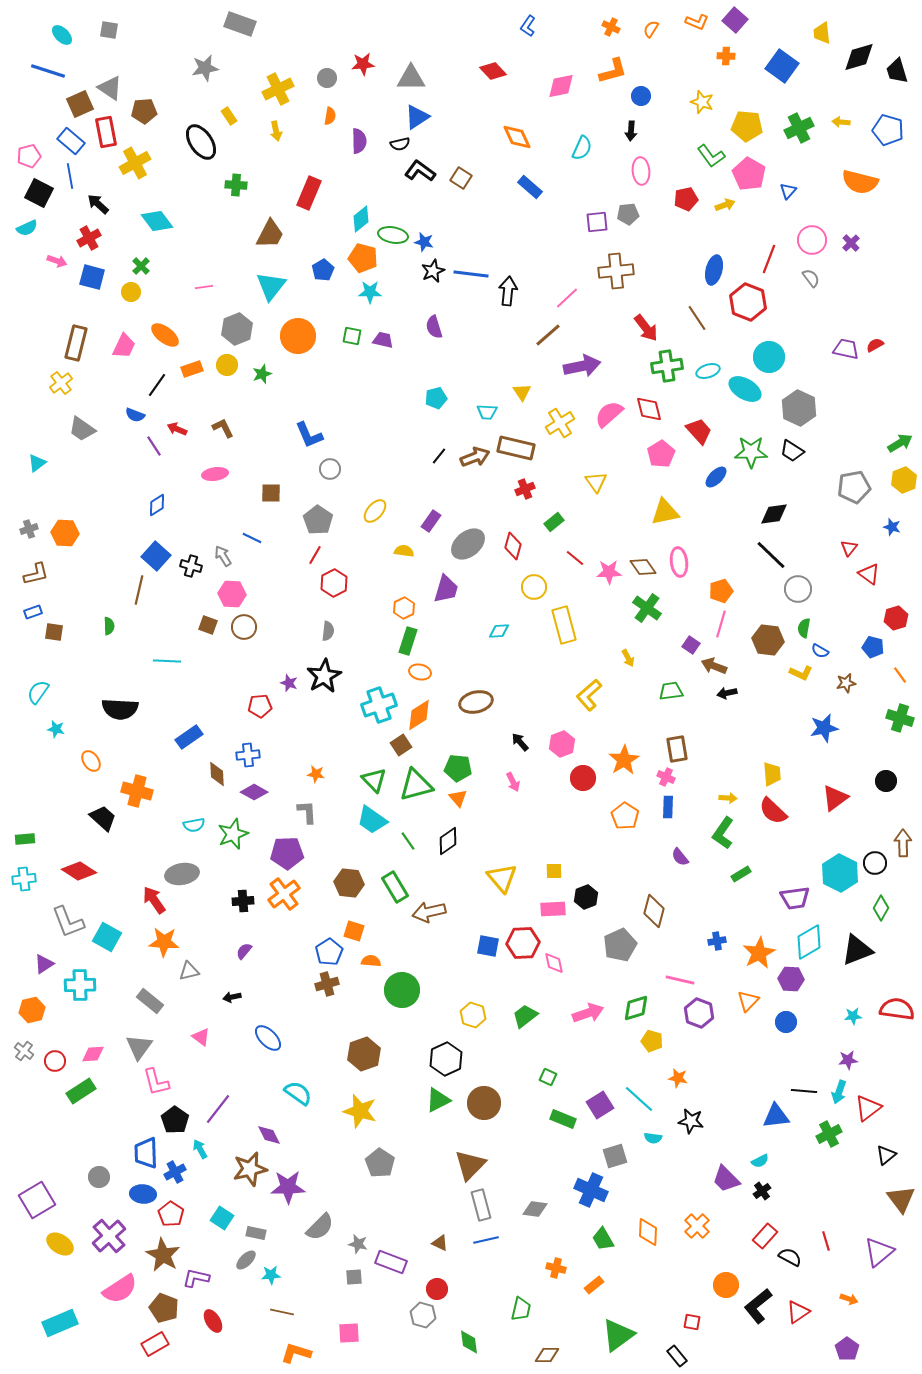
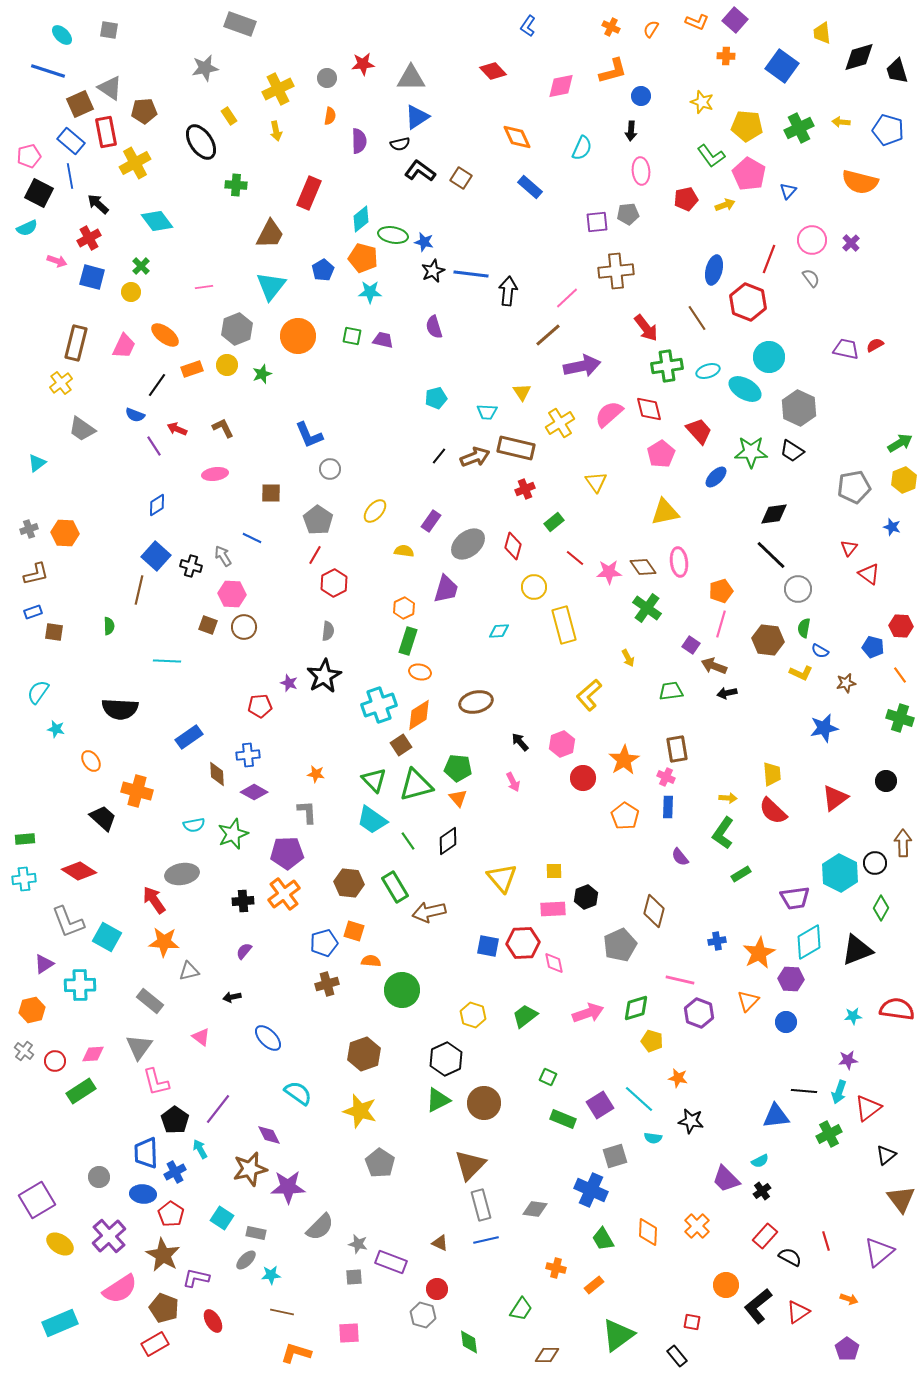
red hexagon at (896, 618): moved 5 px right, 8 px down; rotated 20 degrees clockwise
blue pentagon at (329, 952): moved 5 px left, 9 px up; rotated 16 degrees clockwise
green trapezoid at (521, 1309): rotated 20 degrees clockwise
